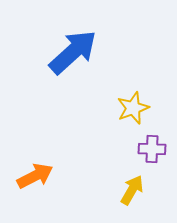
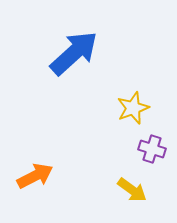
blue arrow: moved 1 px right, 1 px down
purple cross: rotated 16 degrees clockwise
yellow arrow: rotated 96 degrees clockwise
